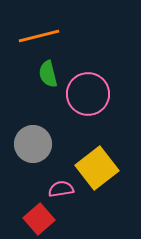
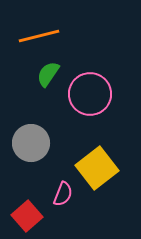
green semicircle: rotated 48 degrees clockwise
pink circle: moved 2 px right
gray circle: moved 2 px left, 1 px up
pink semicircle: moved 2 px right, 5 px down; rotated 120 degrees clockwise
red square: moved 12 px left, 3 px up
